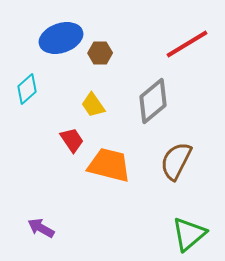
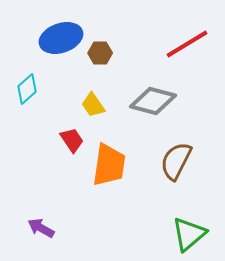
gray diamond: rotated 54 degrees clockwise
orange trapezoid: rotated 84 degrees clockwise
